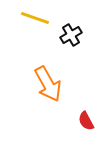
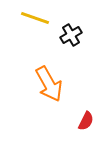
orange arrow: moved 1 px right
red semicircle: rotated 126 degrees counterclockwise
